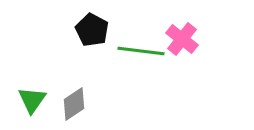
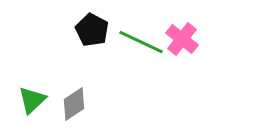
green line: moved 9 px up; rotated 18 degrees clockwise
green triangle: rotated 12 degrees clockwise
